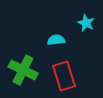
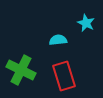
cyan semicircle: moved 2 px right
green cross: moved 2 px left
